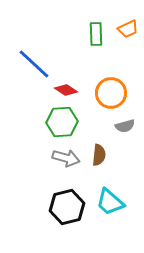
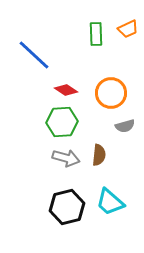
blue line: moved 9 px up
